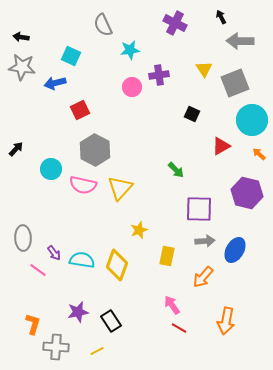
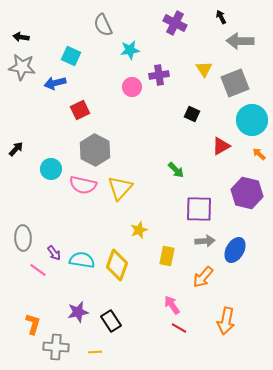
yellow line at (97, 351): moved 2 px left, 1 px down; rotated 24 degrees clockwise
